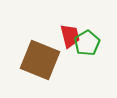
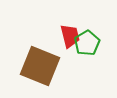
brown square: moved 6 px down
